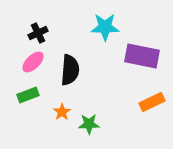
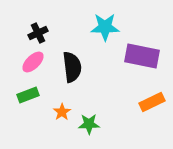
black semicircle: moved 2 px right, 3 px up; rotated 12 degrees counterclockwise
